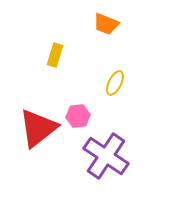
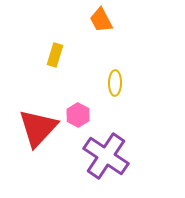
orange trapezoid: moved 5 px left, 4 px up; rotated 40 degrees clockwise
yellow ellipse: rotated 25 degrees counterclockwise
pink hexagon: moved 1 px up; rotated 25 degrees counterclockwise
red triangle: rotated 9 degrees counterclockwise
